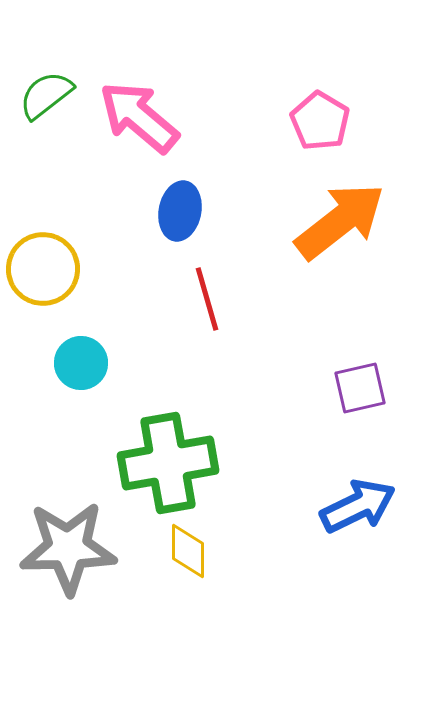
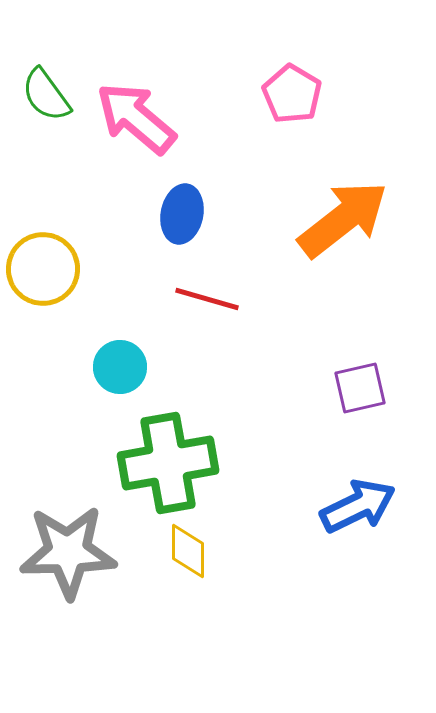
green semicircle: rotated 88 degrees counterclockwise
pink arrow: moved 3 px left, 1 px down
pink pentagon: moved 28 px left, 27 px up
blue ellipse: moved 2 px right, 3 px down
orange arrow: moved 3 px right, 2 px up
red line: rotated 58 degrees counterclockwise
cyan circle: moved 39 px right, 4 px down
gray star: moved 4 px down
